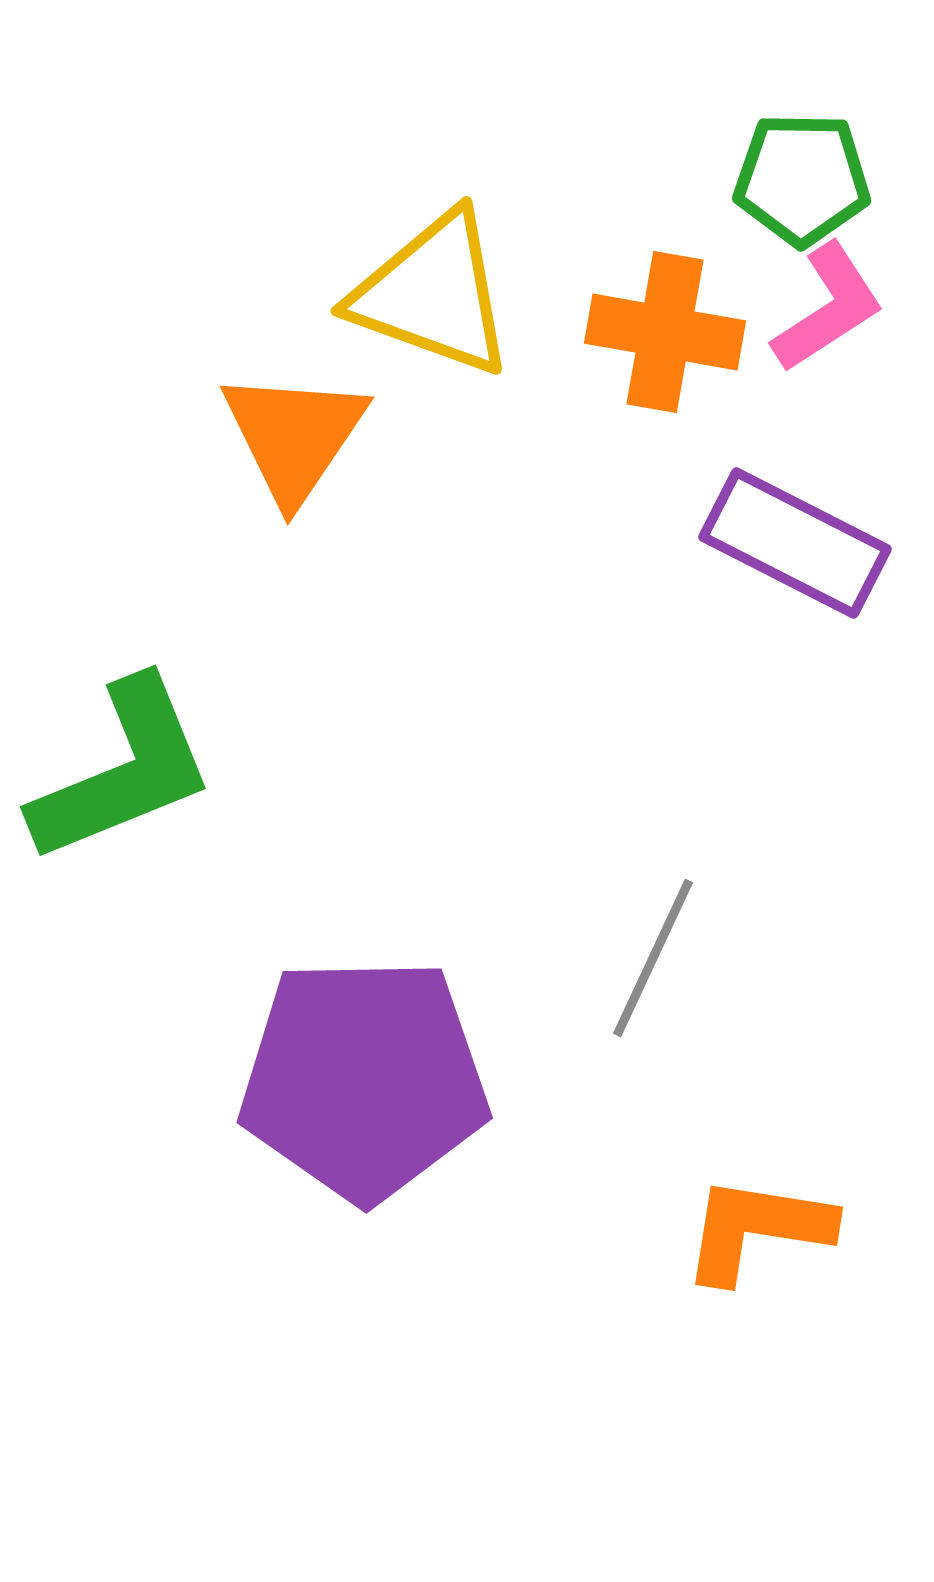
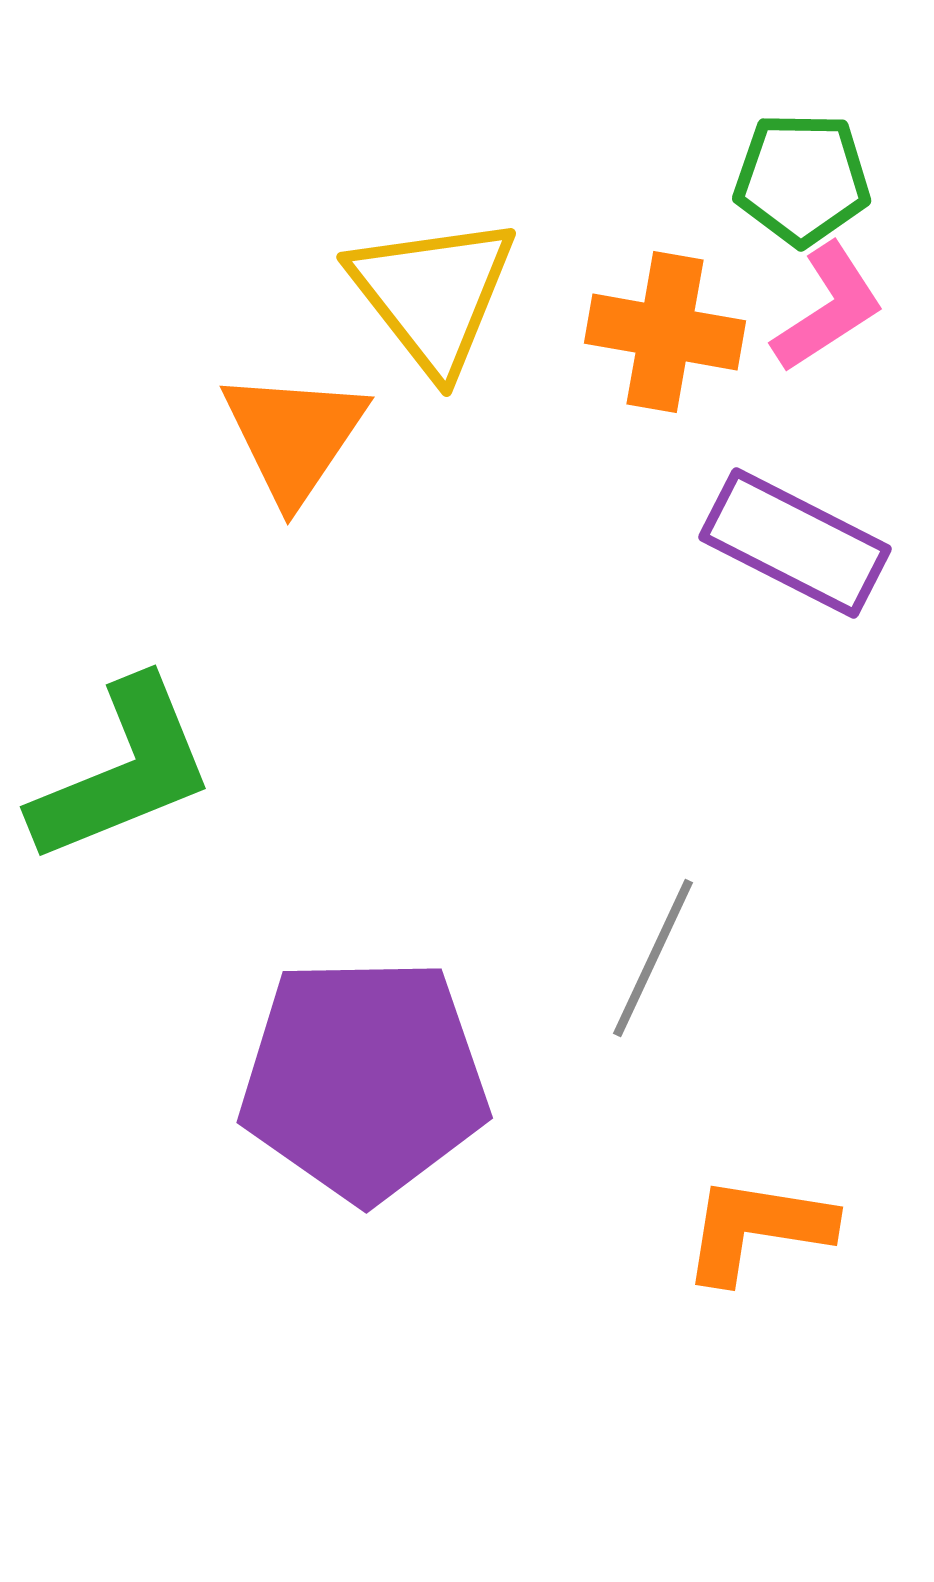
yellow triangle: rotated 32 degrees clockwise
